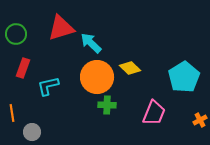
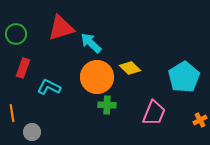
cyan L-shape: moved 1 px right, 1 px down; rotated 40 degrees clockwise
